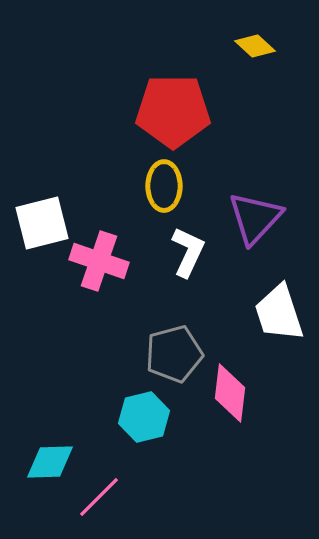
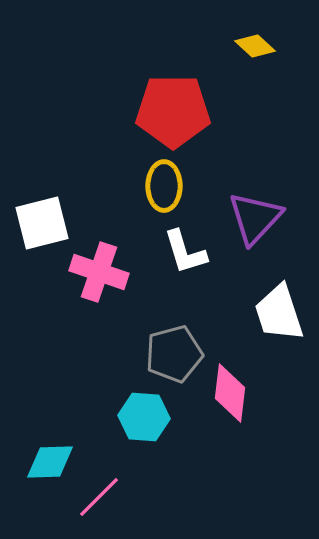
white L-shape: moved 3 px left; rotated 138 degrees clockwise
pink cross: moved 11 px down
cyan hexagon: rotated 18 degrees clockwise
